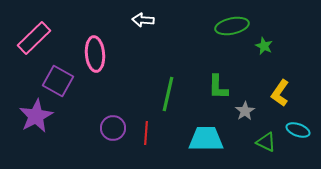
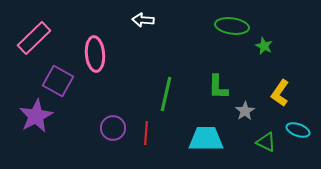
green ellipse: rotated 20 degrees clockwise
green line: moved 2 px left
